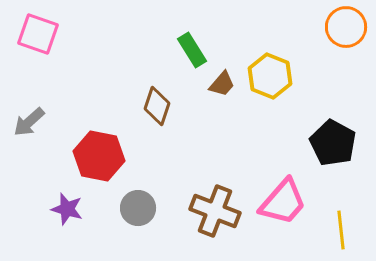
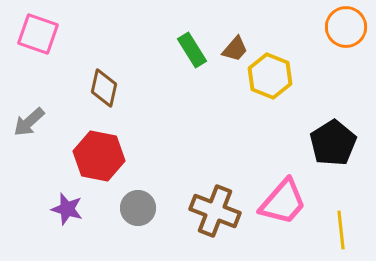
brown trapezoid: moved 13 px right, 35 px up
brown diamond: moved 53 px left, 18 px up; rotated 6 degrees counterclockwise
black pentagon: rotated 12 degrees clockwise
